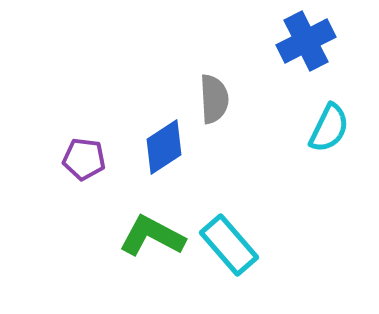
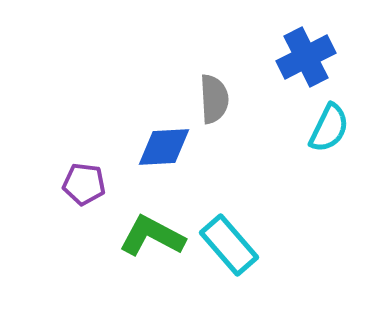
blue cross: moved 16 px down
blue diamond: rotated 30 degrees clockwise
purple pentagon: moved 25 px down
